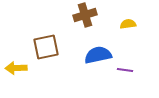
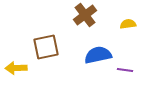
brown cross: rotated 20 degrees counterclockwise
